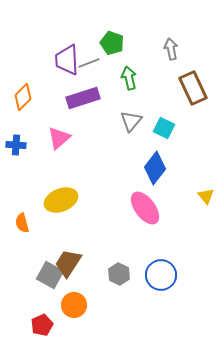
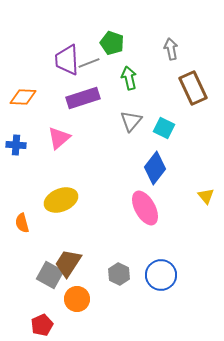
orange diamond: rotated 48 degrees clockwise
pink ellipse: rotated 8 degrees clockwise
orange circle: moved 3 px right, 6 px up
